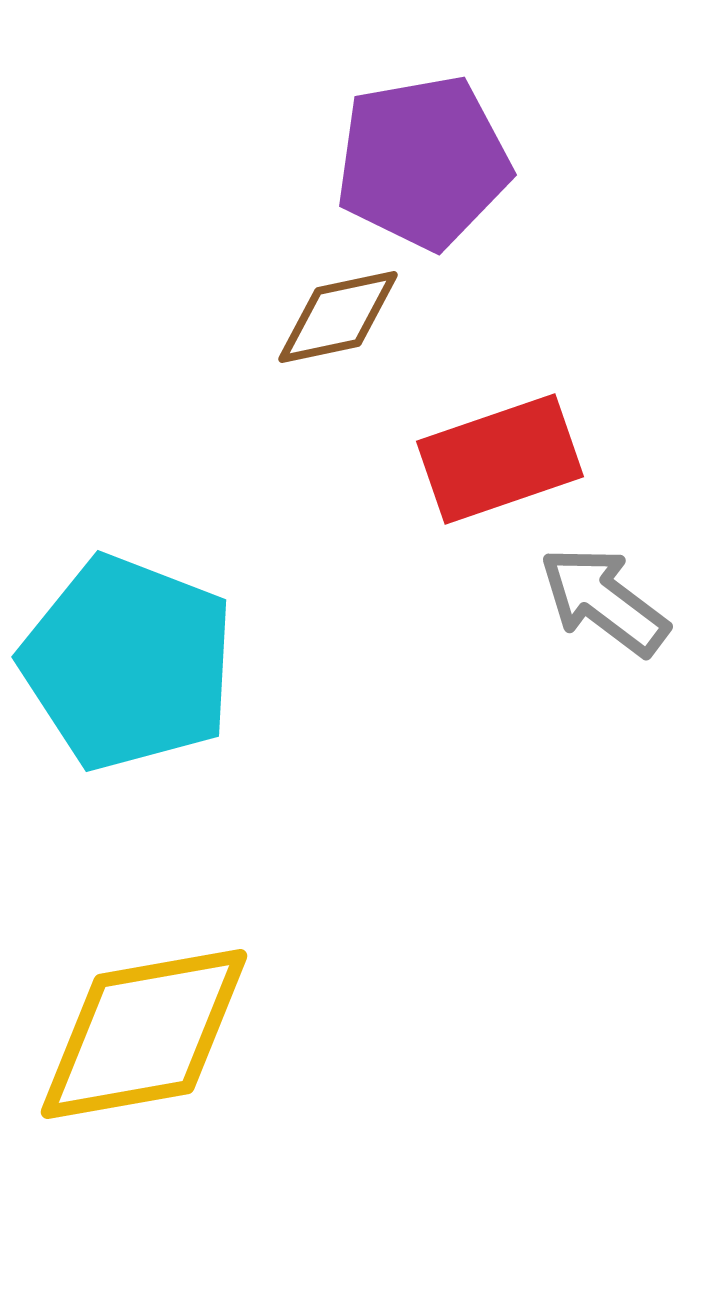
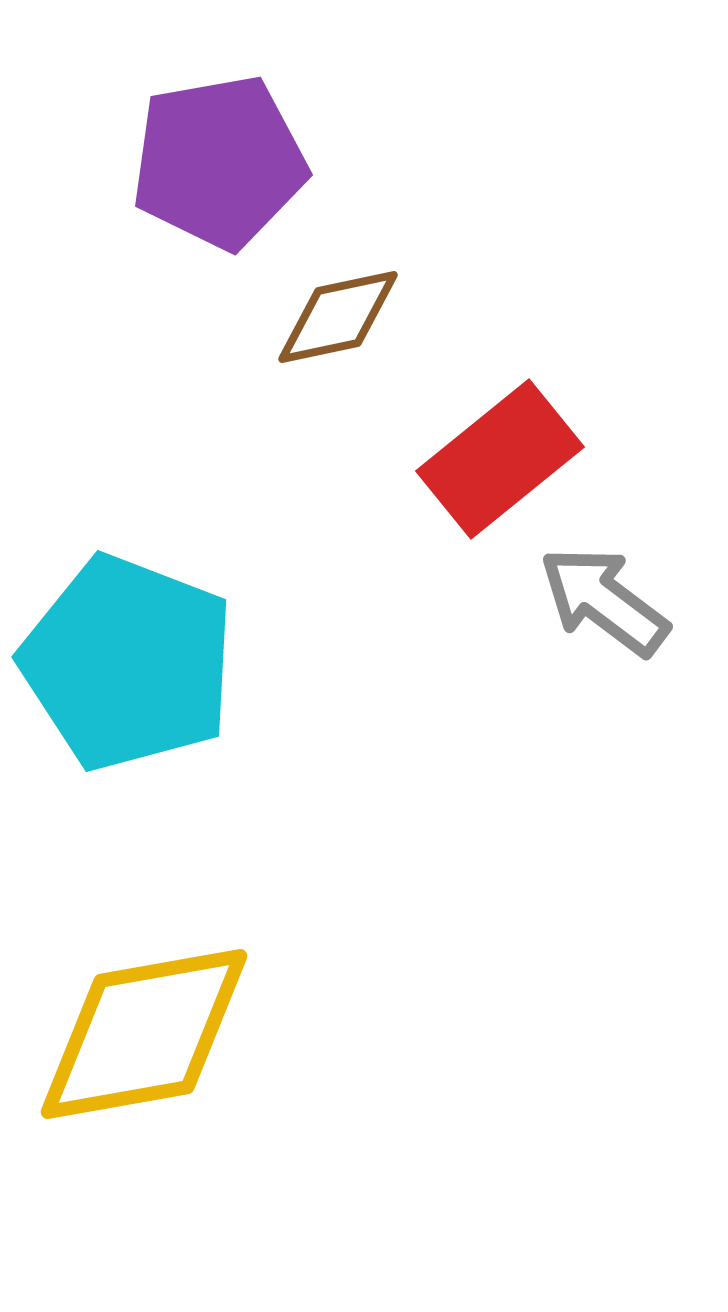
purple pentagon: moved 204 px left
red rectangle: rotated 20 degrees counterclockwise
